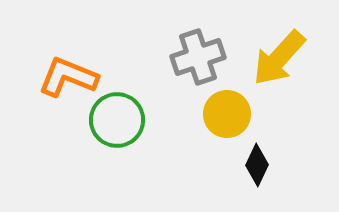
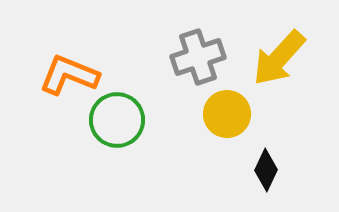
orange L-shape: moved 1 px right, 2 px up
black diamond: moved 9 px right, 5 px down
